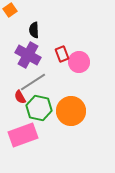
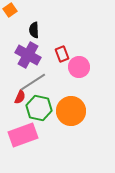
pink circle: moved 5 px down
red semicircle: rotated 128 degrees counterclockwise
